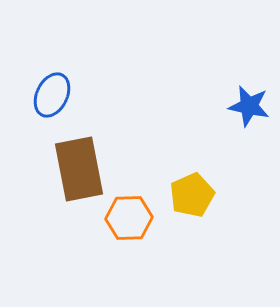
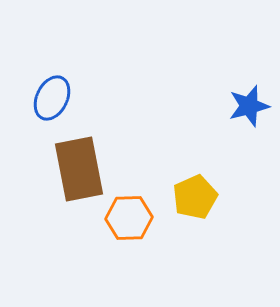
blue ellipse: moved 3 px down
blue star: rotated 27 degrees counterclockwise
yellow pentagon: moved 3 px right, 2 px down
